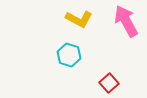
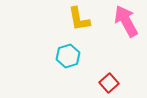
yellow L-shape: rotated 52 degrees clockwise
cyan hexagon: moved 1 px left, 1 px down; rotated 25 degrees clockwise
